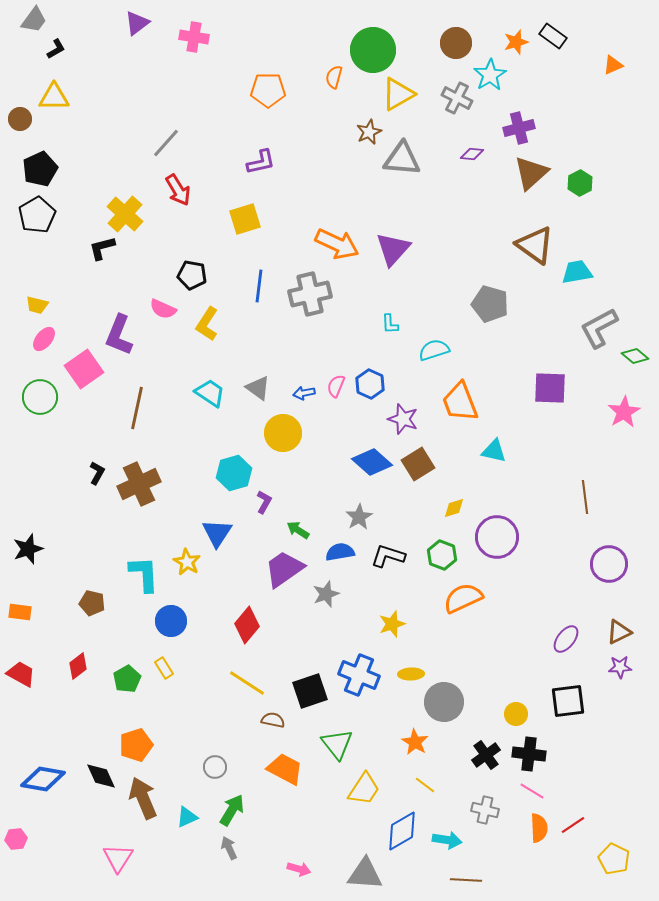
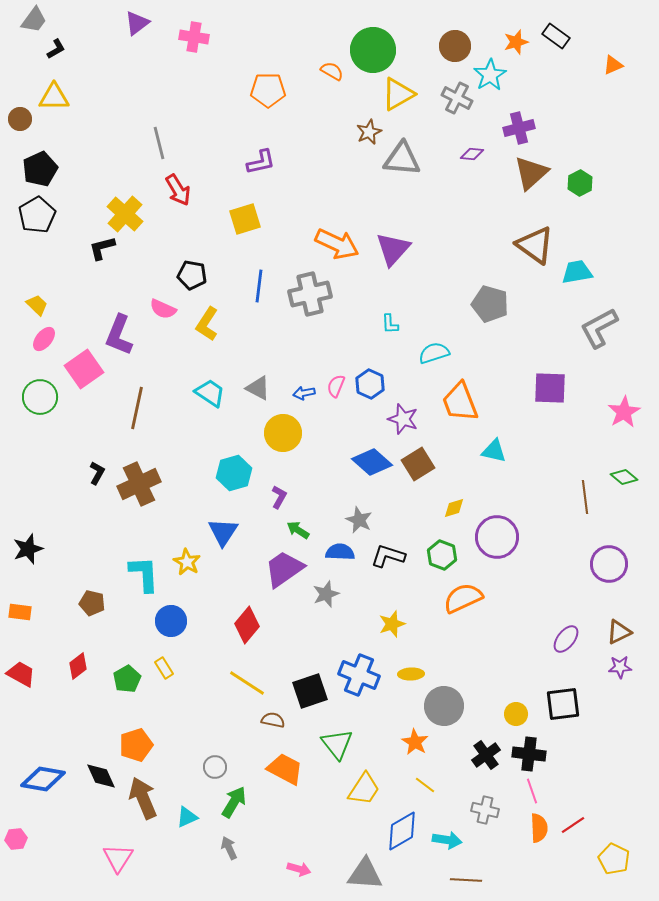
black rectangle at (553, 36): moved 3 px right
brown circle at (456, 43): moved 1 px left, 3 px down
orange semicircle at (334, 77): moved 2 px left, 6 px up; rotated 105 degrees clockwise
gray line at (166, 143): moved 7 px left; rotated 56 degrees counterclockwise
yellow trapezoid at (37, 305): rotated 150 degrees counterclockwise
cyan semicircle at (434, 350): moved 3 px down
green diamond at (635, 356): moved 11 px left, 121 px down
gray triangle at (258, 388): rotated 8 degrees counterclockwise
purple L-shape at (264, 502): moved 15 px right, 5 px up
gray star at (359, 517): moved 3 px down; rotated 16 degrees counterclockwise
blue triangle at (217, 533): moved 6 px right, 1 px up
blue semicircle at (340, 552): rotated 12 degrees clockwise
black square at (568, 701): moved 5 px left, 3 px down
gray circle at (444, 702): moved 4 px down
pink line at (532, 791): rotated 40 degrees clockwise
green arrow at (232, 810): moved 2 px right, 8 px up
